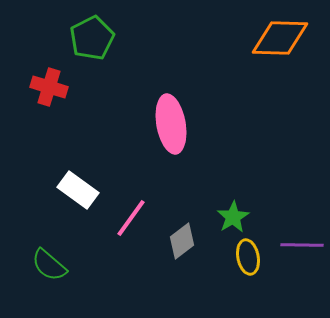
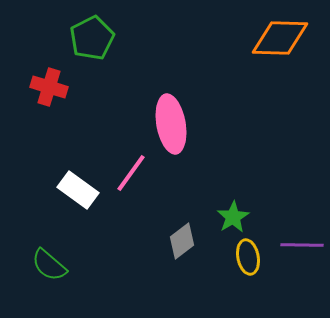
pink line: moved 45 px up
